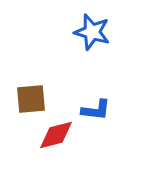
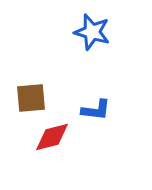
brown square: moved 1 px up
red diamond: moved 4 px left, 2 px down
